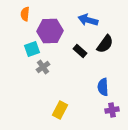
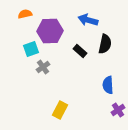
orange semicircle: rotated 72 degrees clockwise
black semicircle: rotated 24 degrees counterclockwise
cyan square: moved 1 px left
blue semicircle: moved 5 px right, 2 px up
purple cross: moved 6 px right; rotated 24 degrees counterclockwise
